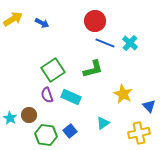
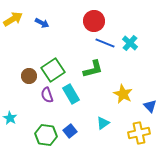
red circle: moved 1 px left
cyan rectangle: moved 3 px up; rotated 36 degrees clockwise
blue triangle: moved 1 px right
brown circle: moved 39 px up
